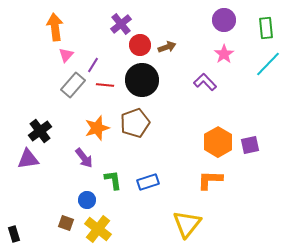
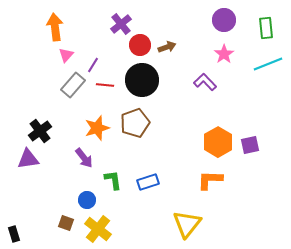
cyan line: rotated 24 degrees clockwise
